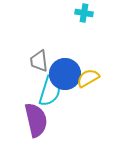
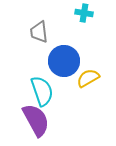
gray trapezoid: moved 29 px up
blue circle: moved 1 px left, 13 px up
cyan semicircle: moved 8 px left; rotated 36 degrees counterclockwise
purple semicircle: rotated 16 degrees counterclockwise
